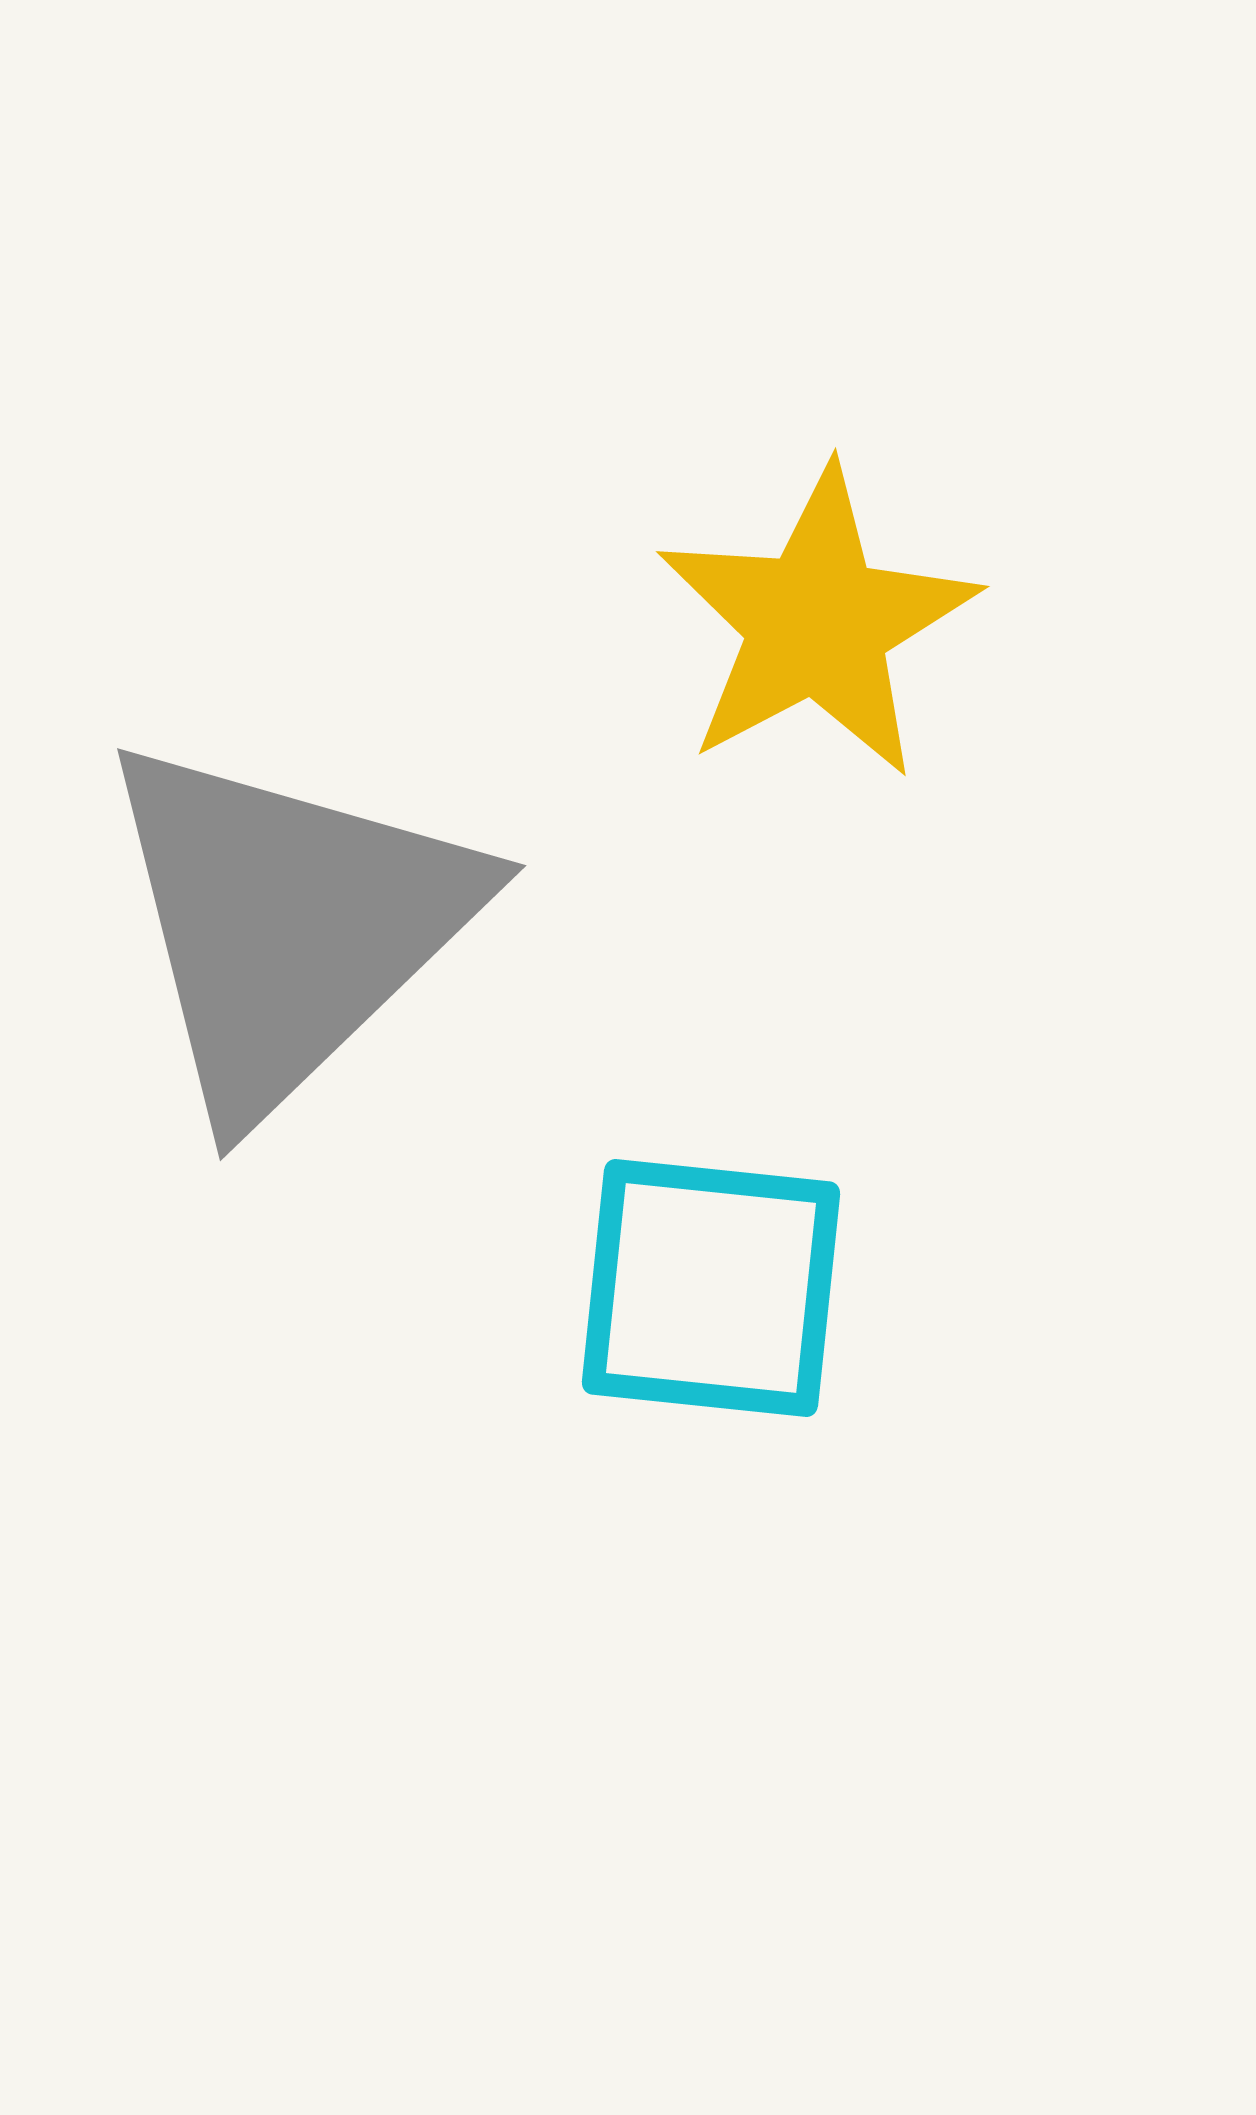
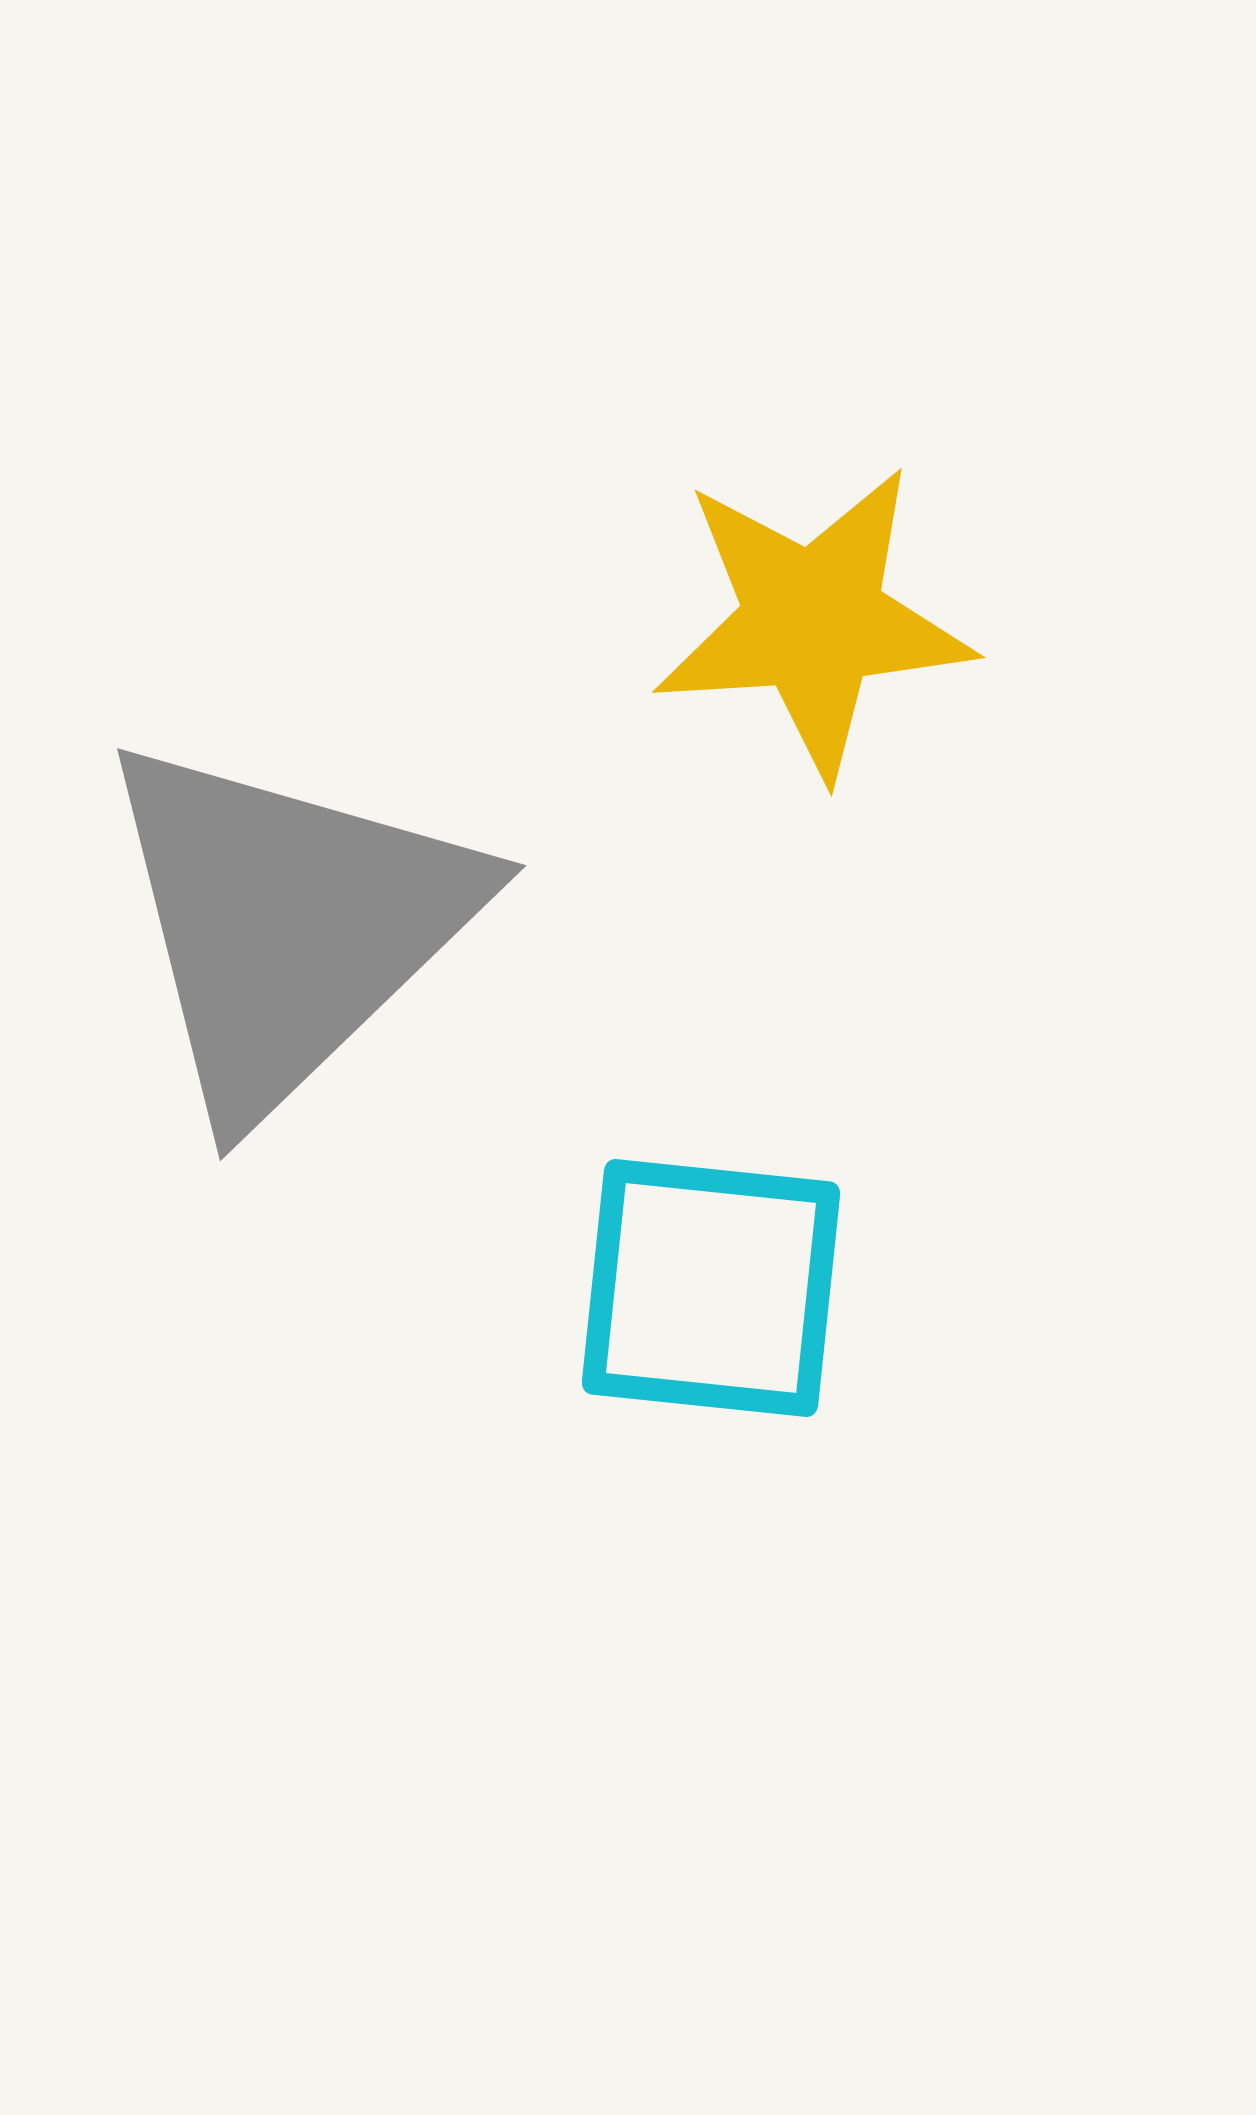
yellow star: moved 4 px left, 2 px up; rotated 24 degrees clockwise
